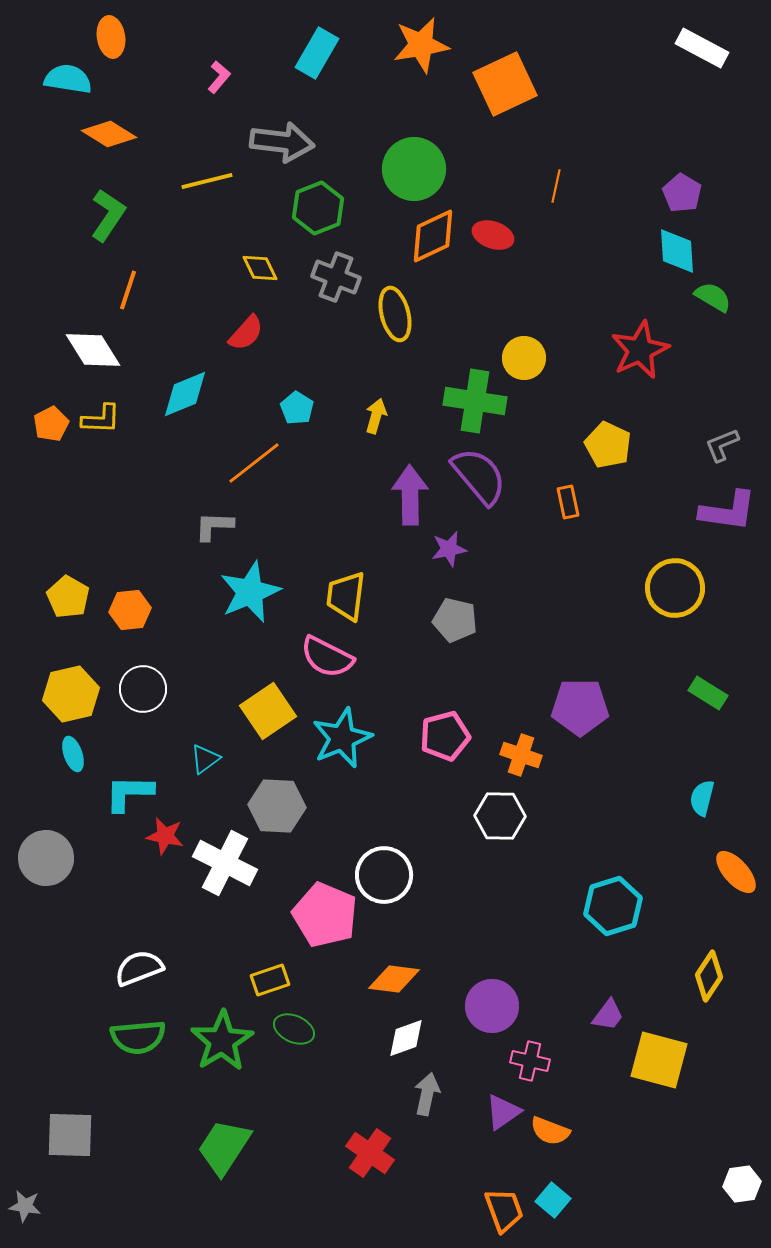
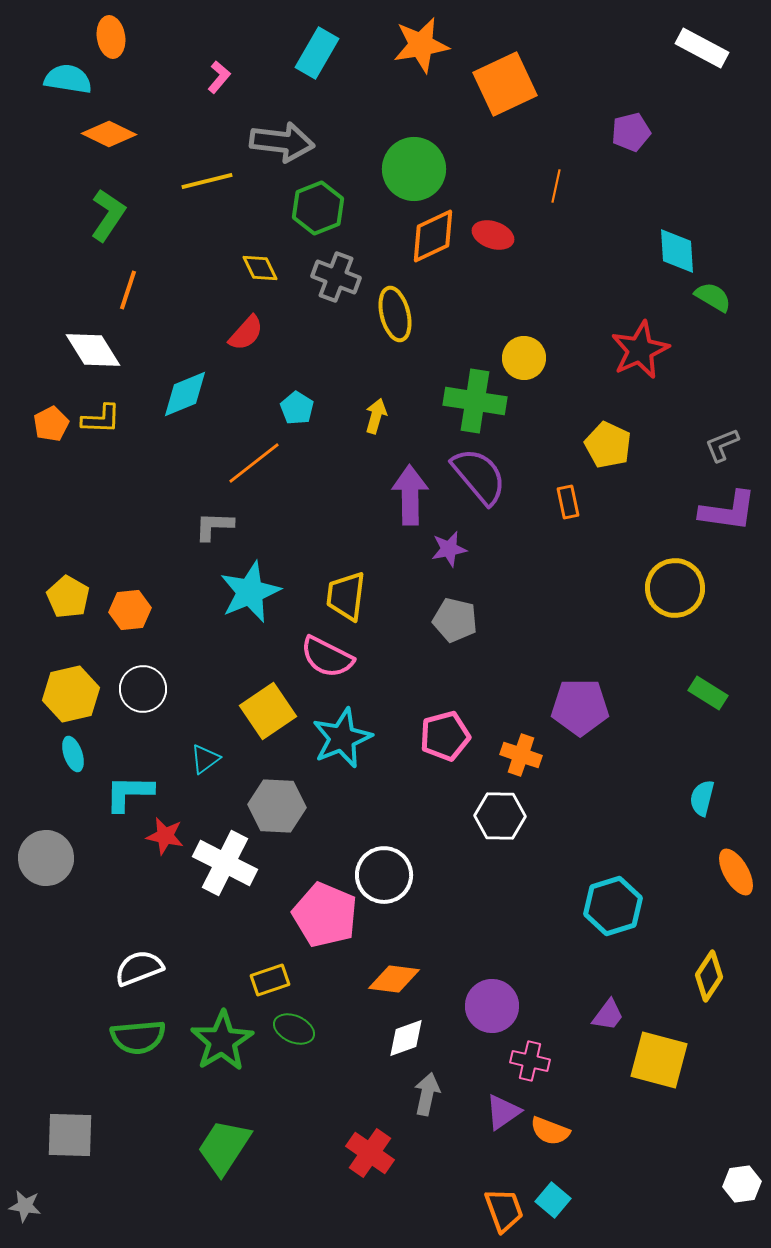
orange diamond at (109, 134): rotated 6 degrees counterclockwise
purple pentagon at (682, 193): moved 51 px left, 61 px up; rotated 27 degrees clockwise
orange ellipse at (736, 872): rotated 12 degrees clockwise
